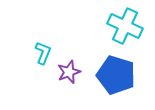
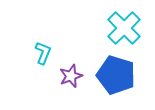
cyan cross: moved 1 px left, 2 px down; rotated 20 degrees clockwise
purple star: moved 2 px right, 4 px down
